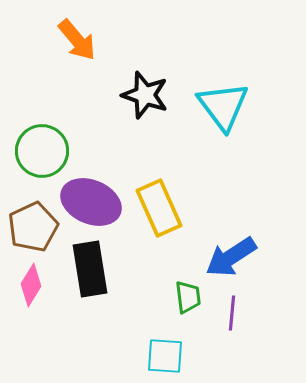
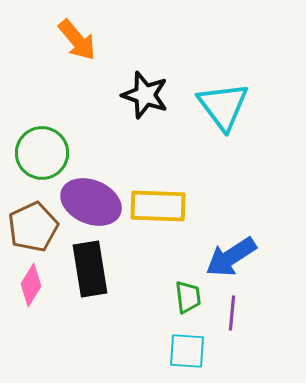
green circle: moved 2 px down
yellow rectangle: moved 1 px left, 2 px up; rotated 64 degrees counterclockwise
cyan square: moved 22 px right, 5 px up
